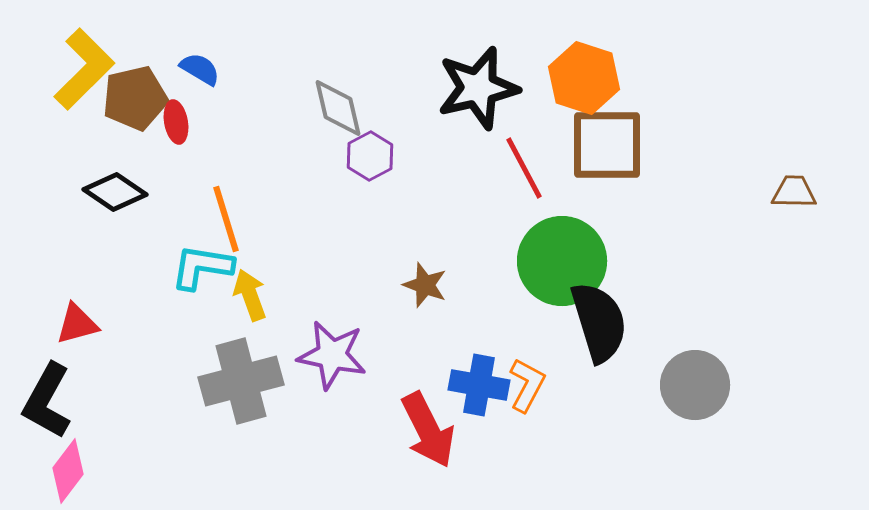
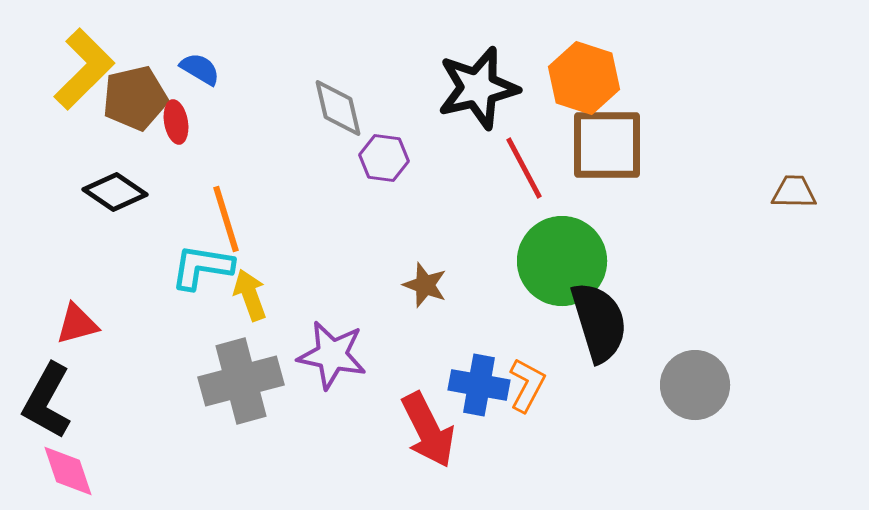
purple hexagon: moved 14 px right, 2 px down; rotated 24 degrees counterclockwise
pink diamond: rotated 56 degrees counterclockwise
